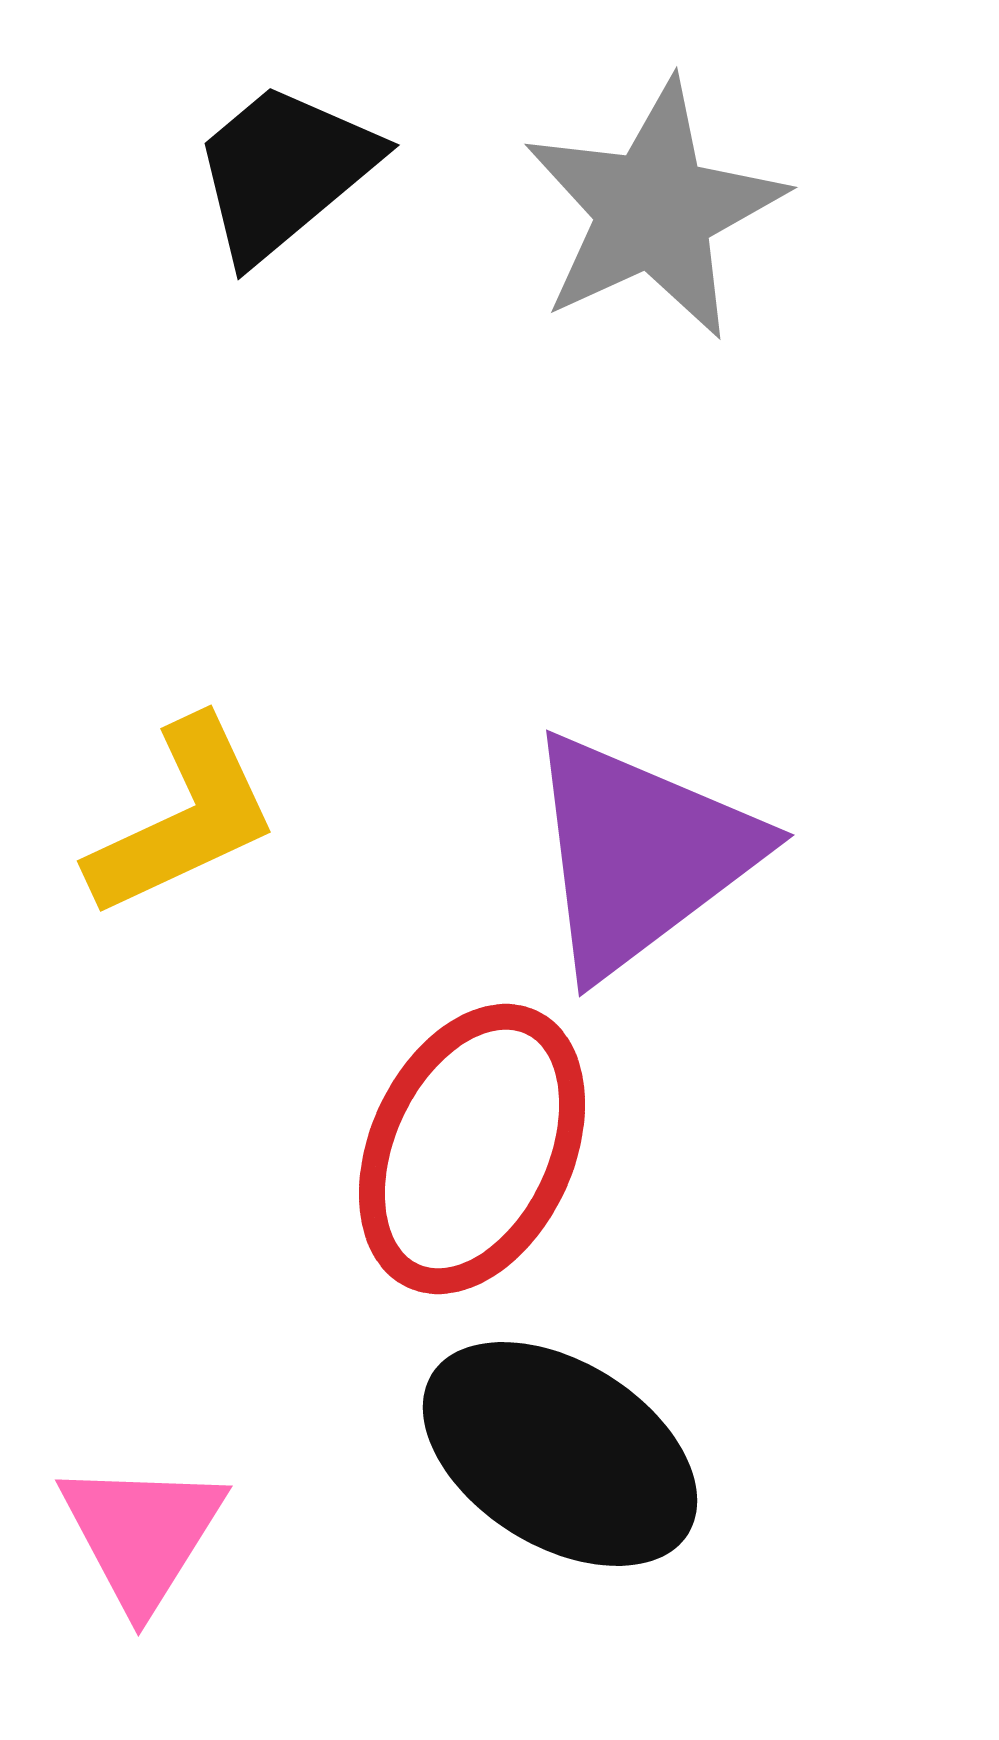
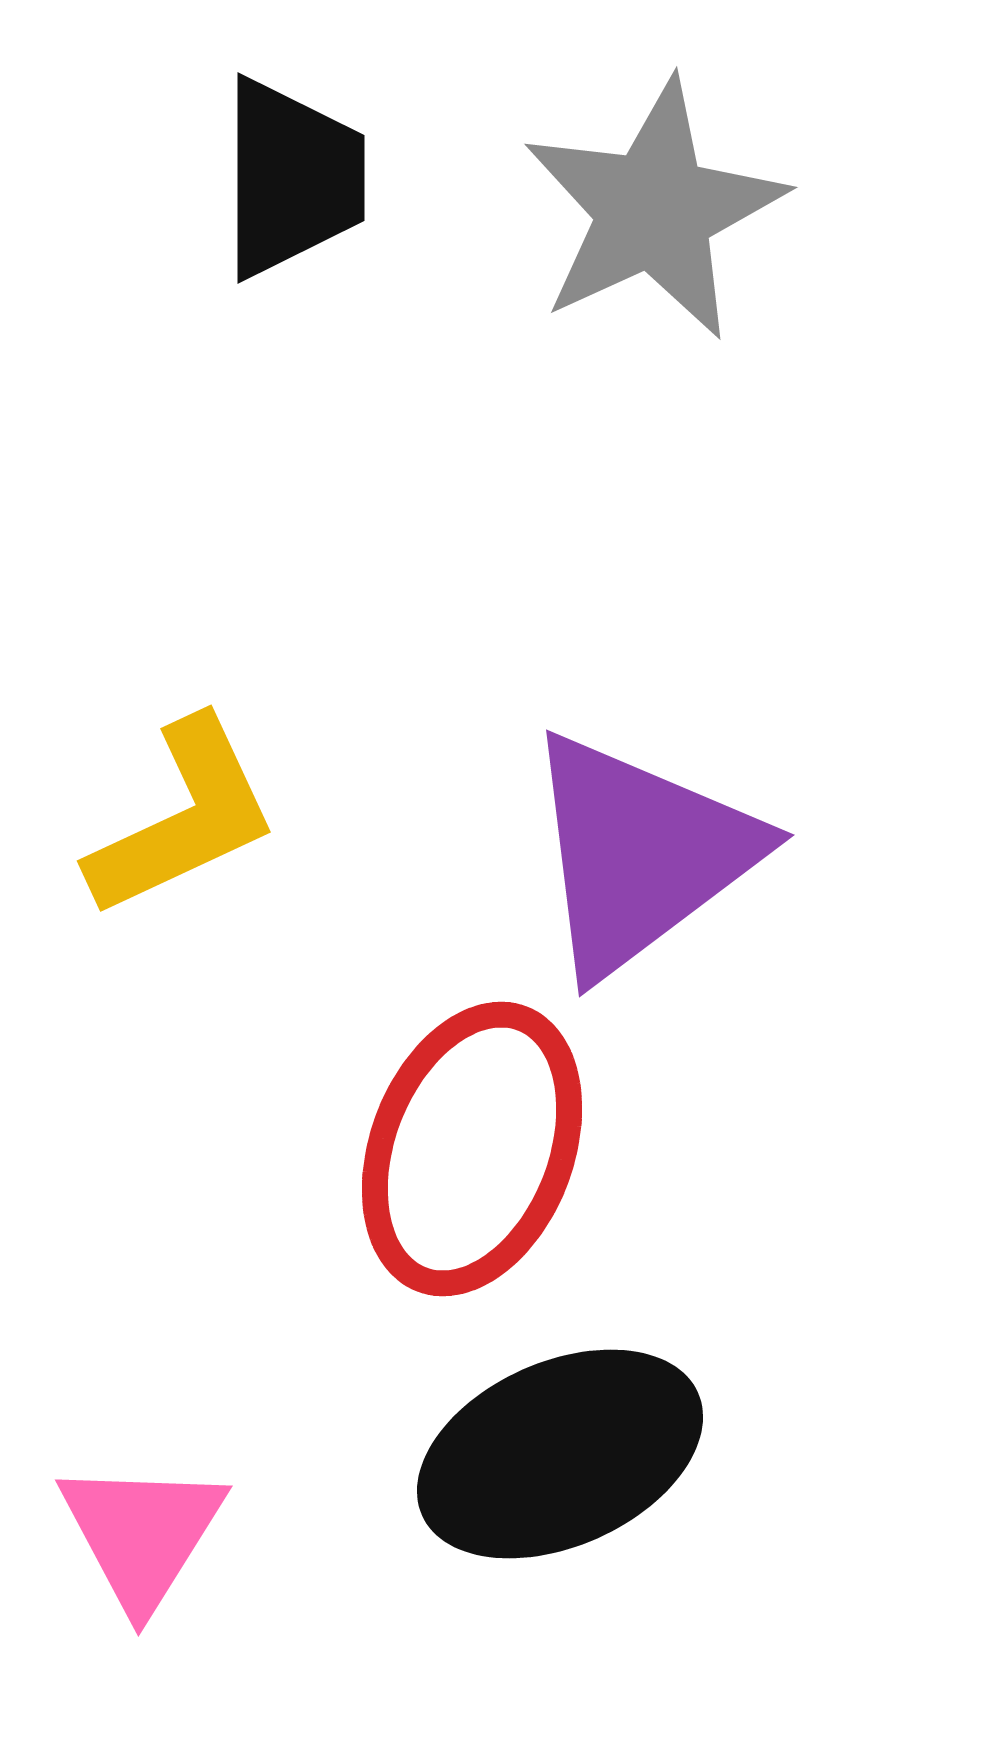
black trapezoid: moved 8 px right, 7 px down; rotated 130 degrees clockwise
red ellipse: rotated 4 degrees counterclockwise
black ellipse: rotated 56 degrees counterclockwise
